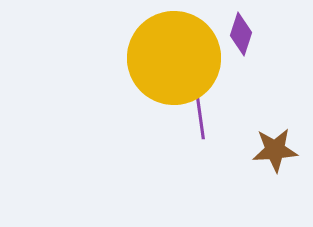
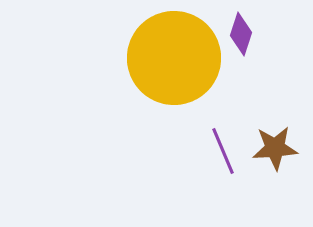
purple line: moved 23 px right, 36 px down; rotated 15 degrees counterclockwise
brown star: moved 2 px up
